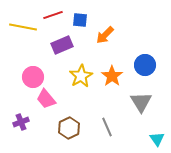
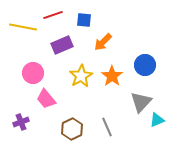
blue square: moved 4 px right
orange arrow: moved 2 px left, 7 px down
pink circle: moved 4 px up
gray triangle: rotated 15 degrees clockwise
brown hexagon: moved 3 px right, 1 px down
cyan triangle: moved 19 px up; rotated 42 degrees clockwise
